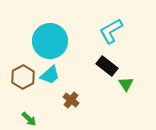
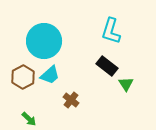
cyan L-shape: rotated 44 degrees counterclockwise
cyan circle: moved 6 px left
